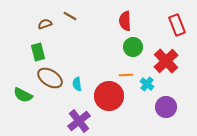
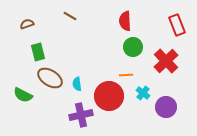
brown semicircle: moved 18 px left
cyan cross: moved 4 px left, 9 px down
purple cross: moved 2 px right, 6 px up; rotated 25 degrees clockwise
